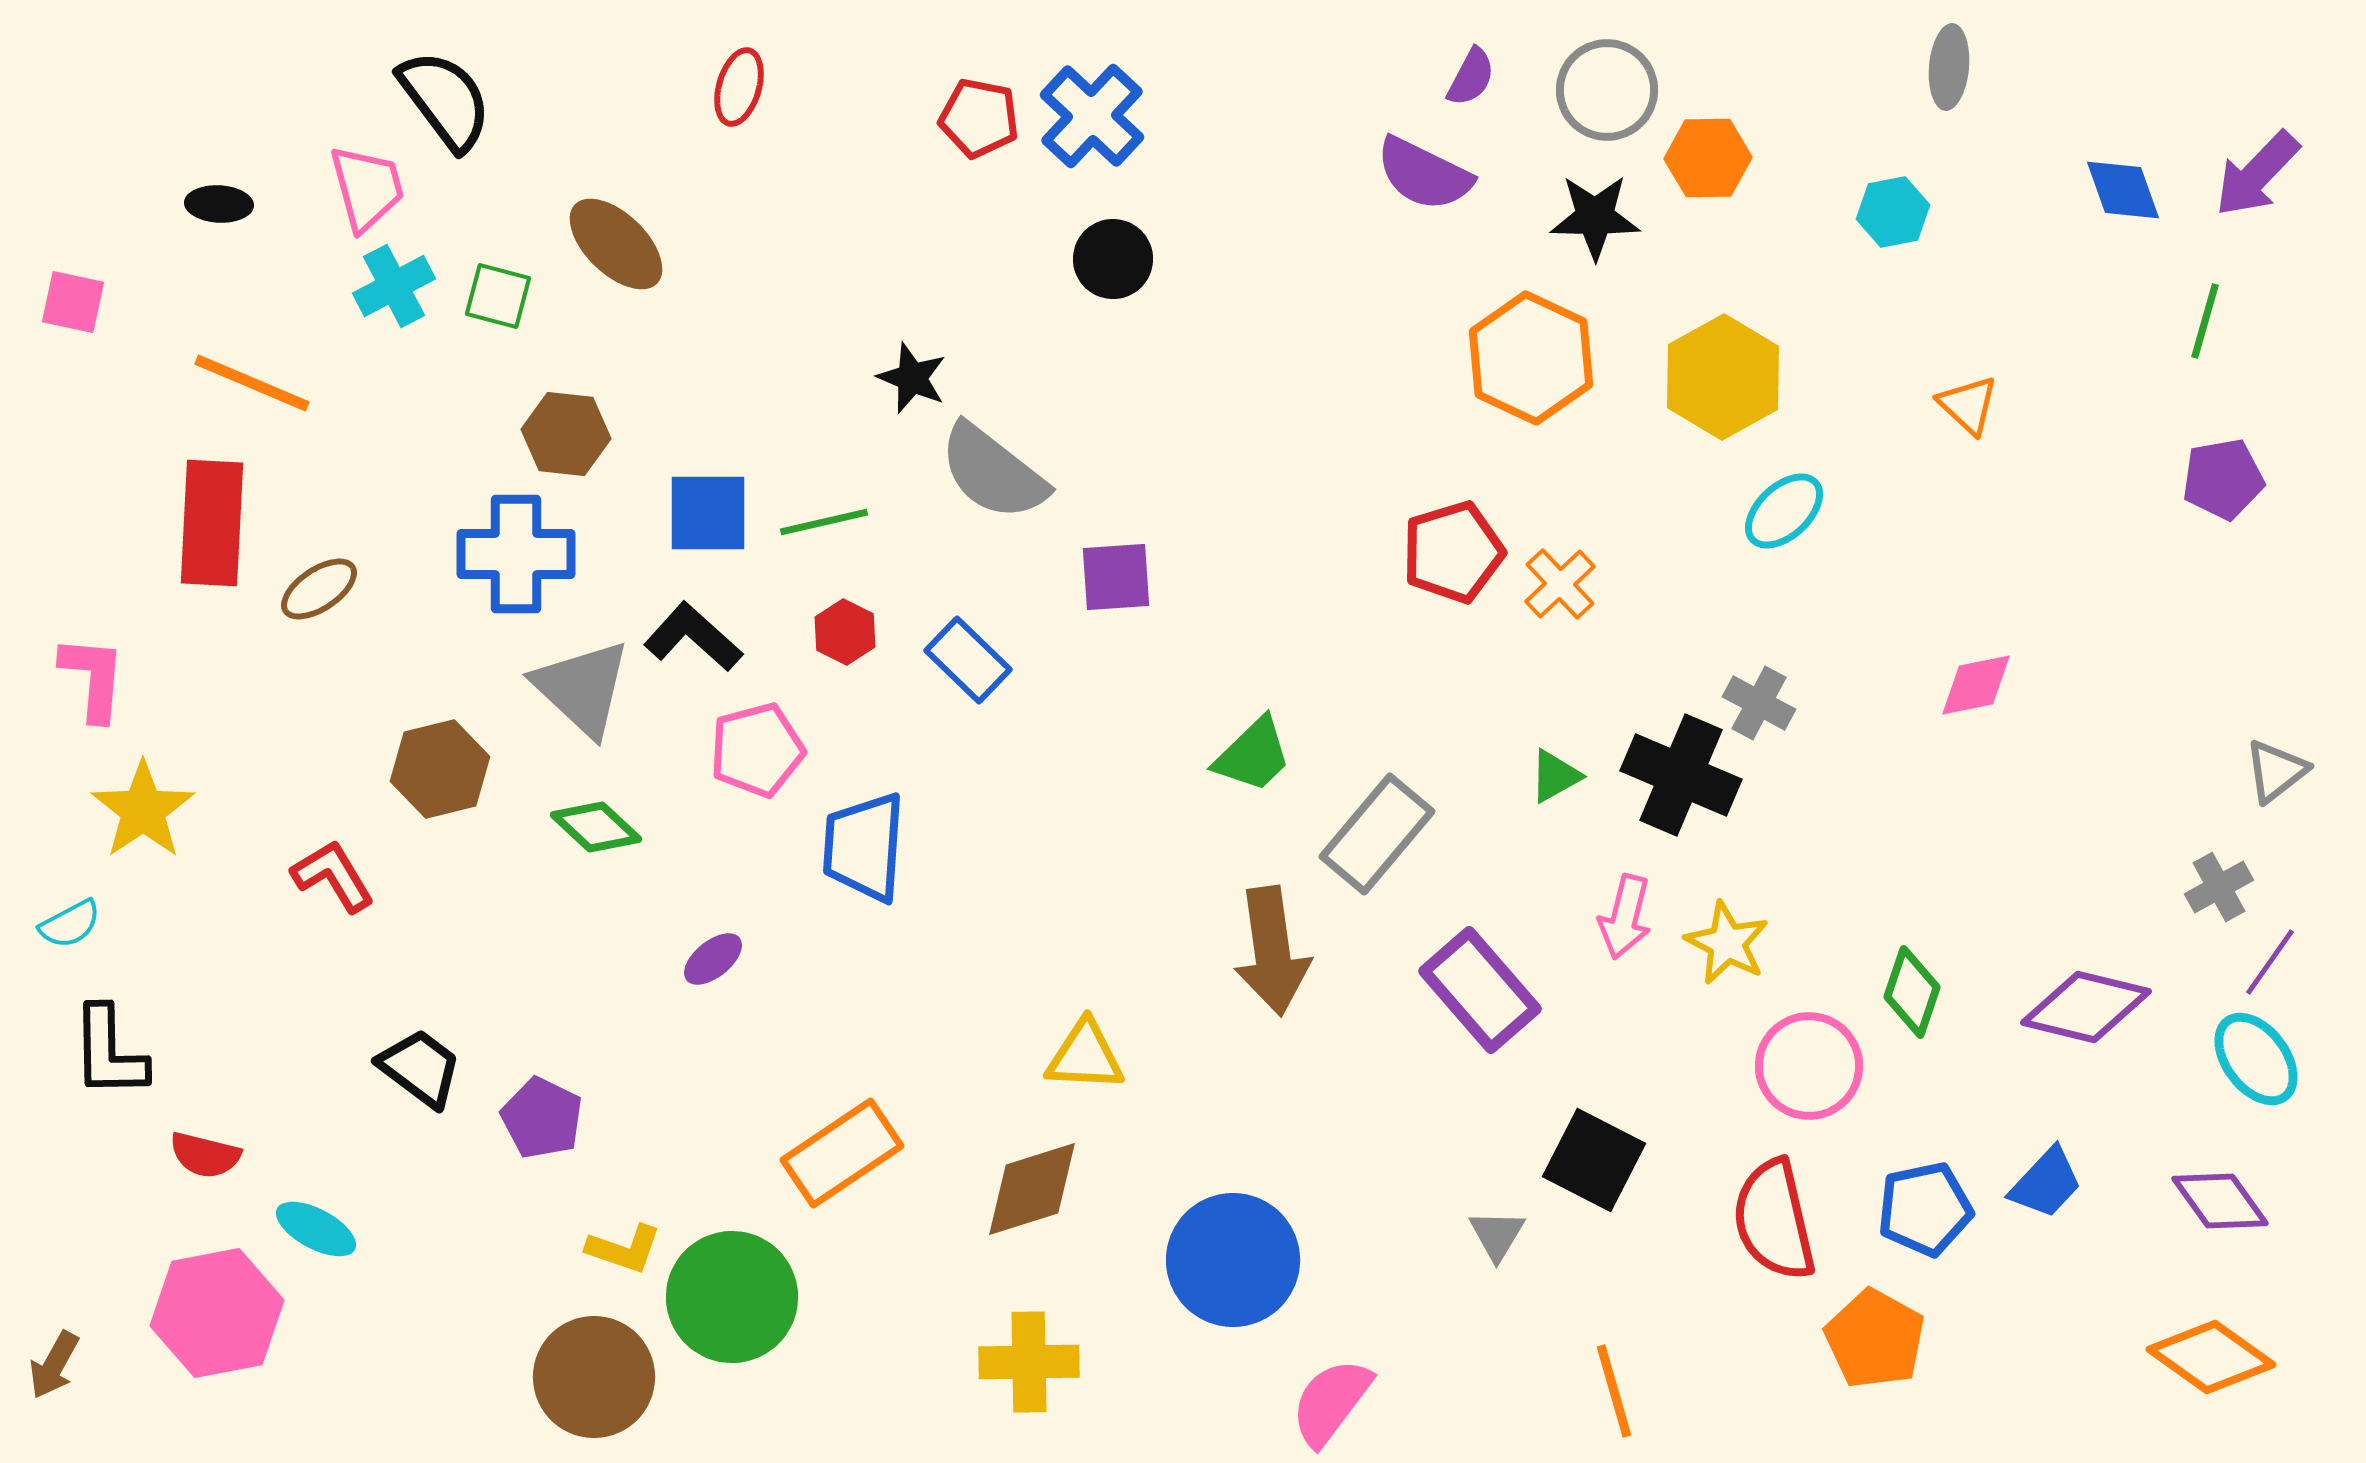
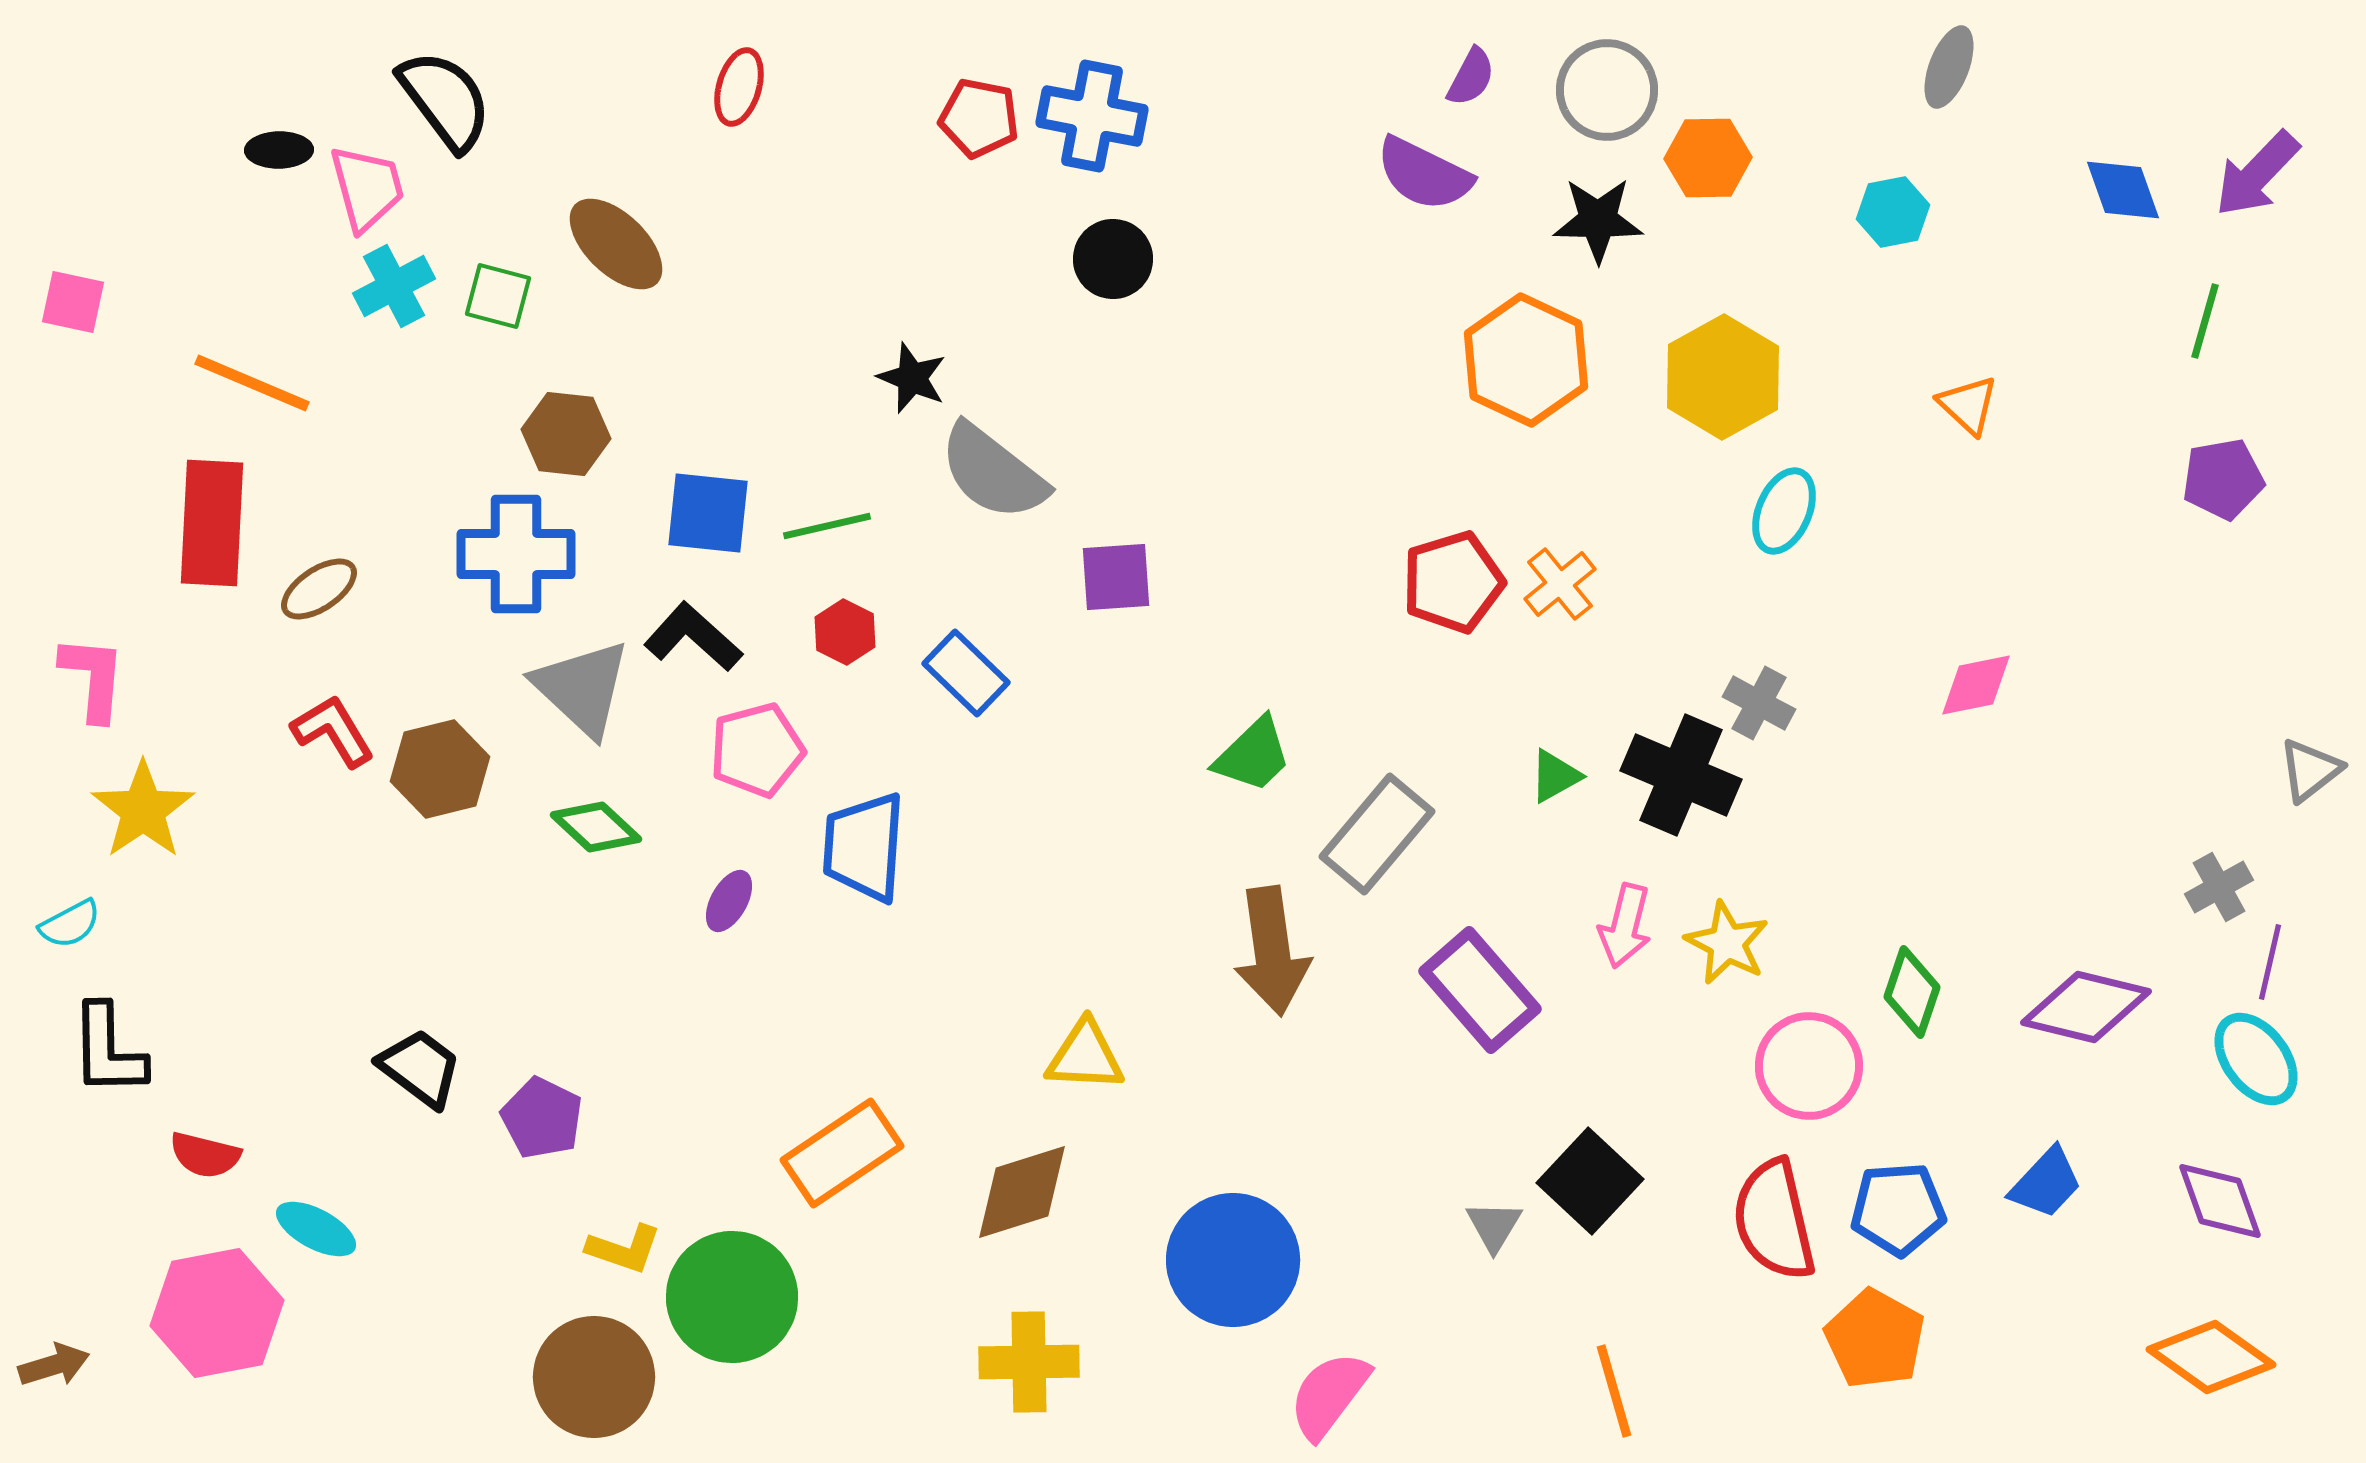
gray ellipse at (1949, 67): rotated 16 degrees clockwise
blue cross at (1092, 116): rotated 32 degrees counterclockwise
black ellipse at (219, 204): moved 60 px right, 54 px up; rotated 4 degrees counterclockwise
black star at (1595, 217): moved 3 px right, 3 px down
orange hexagon at (1531, 358): moved 5 px left, 2 px down
cyan ellipse at (1784, 511): rotated 24 degrees counterclockwise
blue square at (708, 513): rotated 6 degrees clockwise
green line at (824, 522): moved 3 px right, 4 px down
red pentagon at (1453, 552): moved 30 px down
orange cross at (1560, 584): rotated 4 degrees clockwise
blue rectangle at (968, 660): moved 2 px left, 13 px down
gray triangle at (2276, 771): moved 34 px right, 1 px up
red L-shape at (333, 876): moved 145 px up
pink arrow at (1625, 917): moved 9 px down
purple ellipse at (713, 959): moved 16 px right, 58 px up; rotated 22 degrees counterclockwise
purple line at (2270, 962): rotated 22 degrees counterclockwise
black L-shape at (109, 1052): moved 1 px left, 2 px up
black square at (1594, 1160): moved 4 px left, 21 px down; rotated 16 degrees clockwise
brown diamond at (1032, 1189): moved 10 px left, 3 px down
purple diamond at (2220, 1201): rotated 16 degrees clockwise
blue pentagon at (1925, 1209): moved 27 px left; rotated 8 degrees clockwise
gray triangle at (1497, 1235): moved 3 px left, 9 px up
brown arrow at (54, 1365): rotated 136 degrees counterclockwise
pink semicircle at (1331, 1402): moved 2 px left, 7 px up
